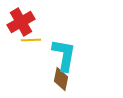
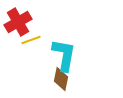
red cross: moved 3 px left
yellow line: rotated 18 degrees counterclockwise
